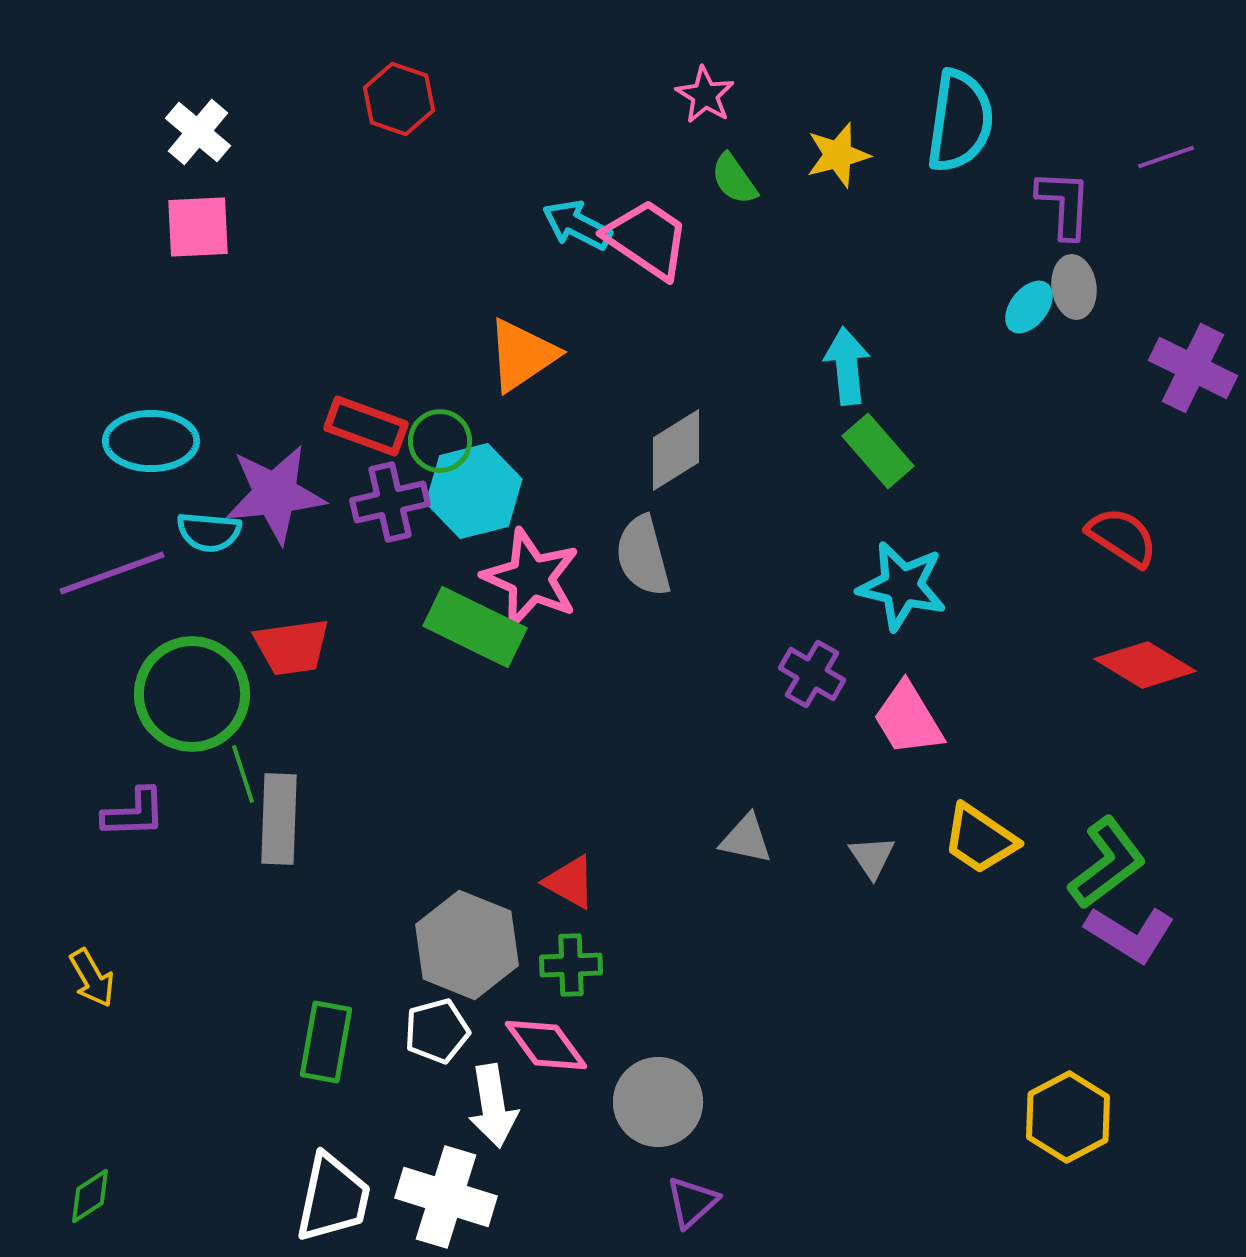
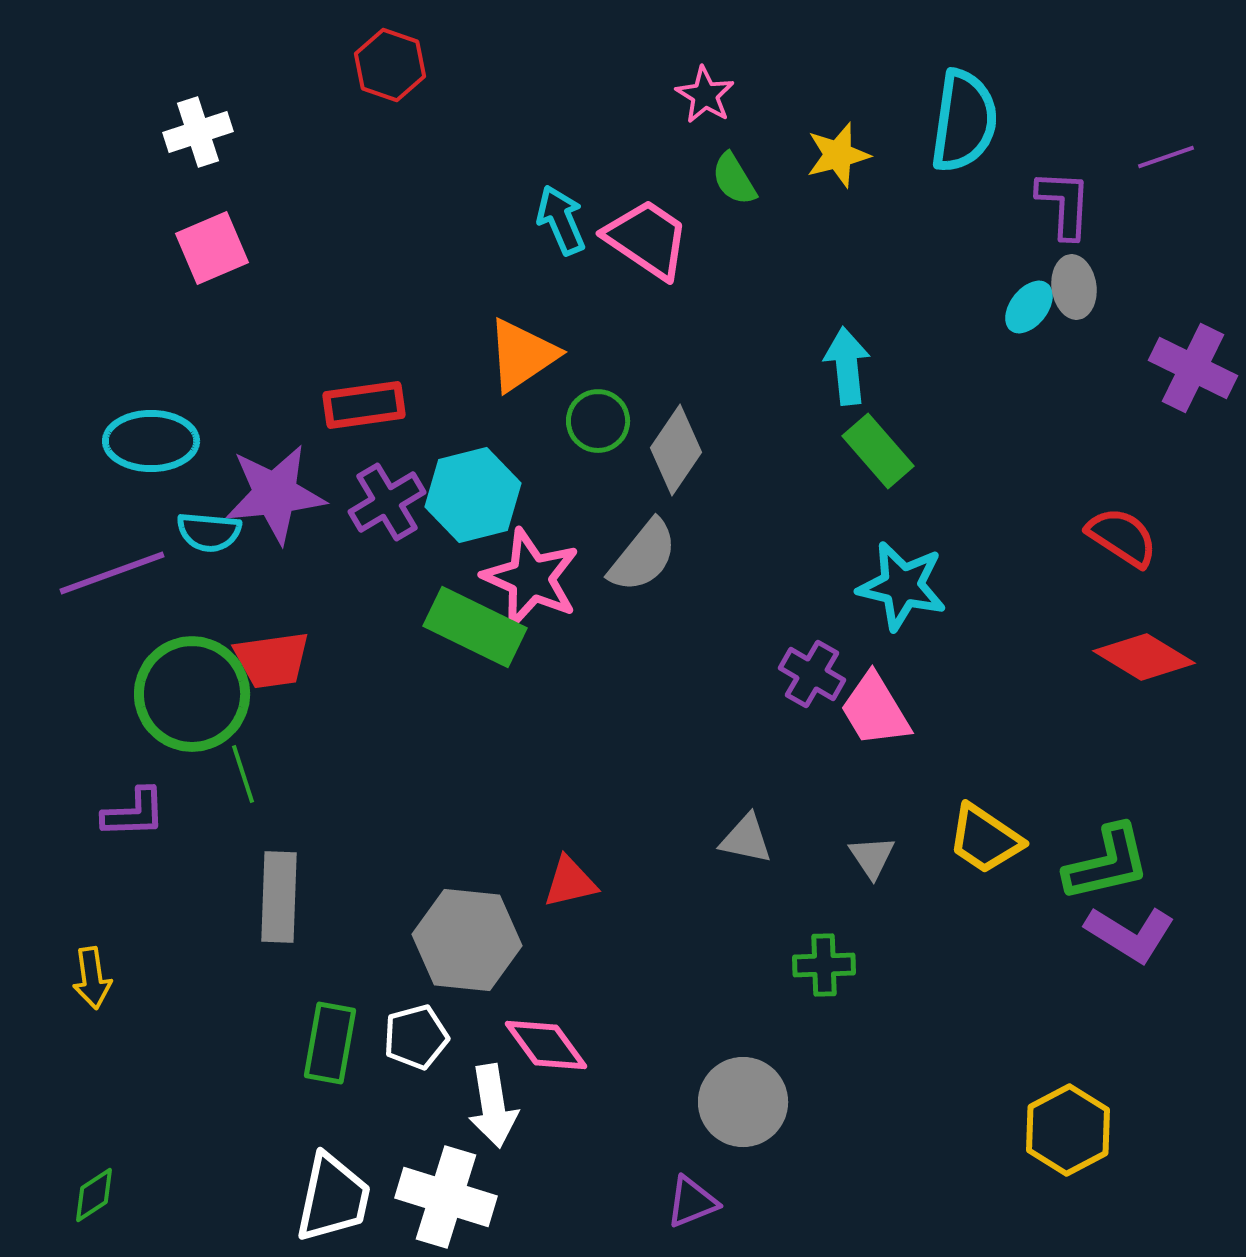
red hexagon at (399, 99): moved 9 px left, 34 px up
cyan semicircle at (960, 121): moved 4 px right
white cross at (198, 132): rotated 32 degrees clockwise
green semicircle at (734, 179): rotated 4 degrees clockwise
cyan arrow at (577, 225): moved 16 px left, 5 px up; rotated 40 degrees clockwise
pink square at (198, 227): moved 14 px right, 21 px down; rotated 20 degrees counterclockwise
red rectangle at (366, 426): moved 2 px left, 21 px up; rotated 28 degrees counterclockwise
green circle at (440, 441): moved 158 px right, 20 px up
gray diamond at (676, 450): rotated 24 degrees counterclockwise
cyan hexagon at (474, 491): moved 1 px left, 4 px down
purple cross at (390, 502): moved 3 px left; rotated 18 degrees counterclockwise
gray semicircle at (643, 556): rotated 126 degrees counterclockwise
red trapezoid at (292, 647): moved 20 px left, 13 px down
red diamond at (1145, 665): moved 1 px left, 8 px up
pink trapezoid at (908, 719): moved 33 px left, 9 px up
gray rectangle at (279, 819): moved 78 px down
yellow trapezoid at (980, 839): moved 5 px right
green L-shape at (1107, 863): rotated 24 degrees clockwise
red triangle at (570, 882): rotated 42 degrees counterclockwise
gray hexagon at (467, 945): moved 5 px up; rotated 16 degrees counterclockwise
green cross at (571, 965): moved 253 px right
yellow arrow at (92, 978): rotated 22 degrees clockwise
white pentagon at (437, 1031): moved 21 px left, 6 px down
green rectangle at (326, 1042): moved 4 px right, 1 px down
gray circle at (658, 1102): moved 85 px right
yellow hexagon at (1068, 1117): moved 13 px down
green diamond at (90, 1196): moved 4 px right, 1 px up
purple triangle at (692, 1202): rotated 20 degrees clockwise
